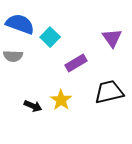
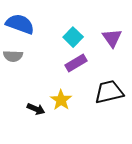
cyan square: moved 23 px right
black arrow: moved 3 px right, 3 px down
